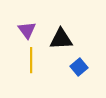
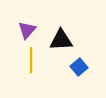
purple triangle: rotated 18 degrees clockwise
black triangle: moved 1 px down
